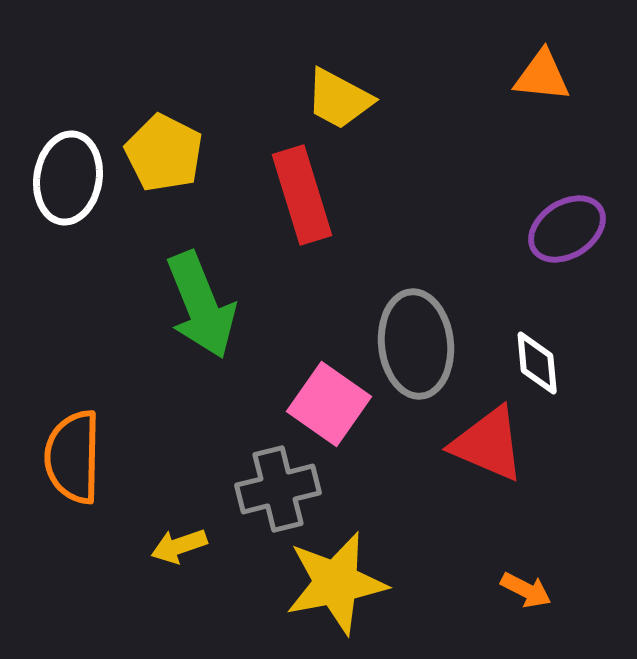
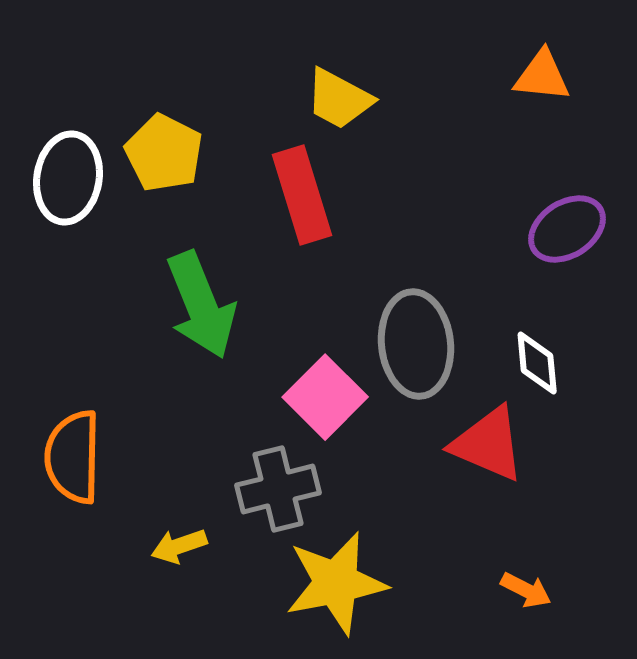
pink square: moved 4 px left, 7 px up; rotated 10 degrees clockwise
